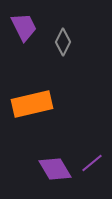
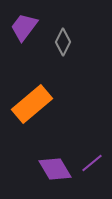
purple trapezoid: rotated 116 degrees counterclockwise
orange rectangle: rotated 27 degrees counterclockwise
